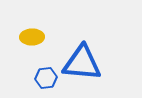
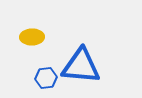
blue triangle: moved 1 px left, 3 px down
